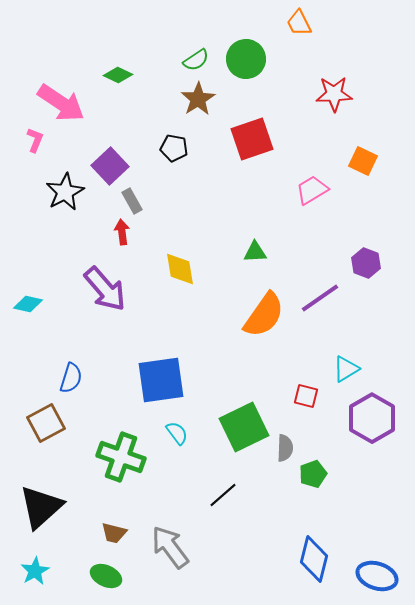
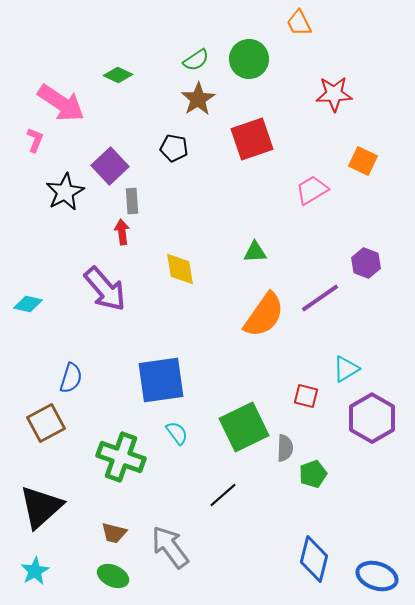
green circle at (246, 59): moved 3 px right
gray rectangle at (132, 201): rotated 25 degrees clockwise
green ellipse at (106, 576): moved 7 px right
